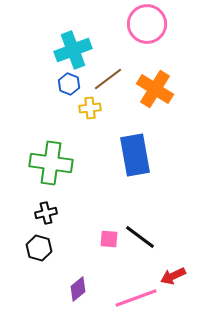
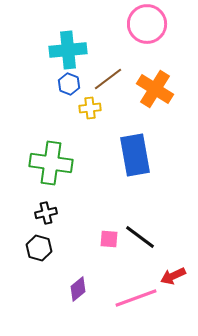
cyan cross: moved 5 px left; rotated 15 degrees clockwise
